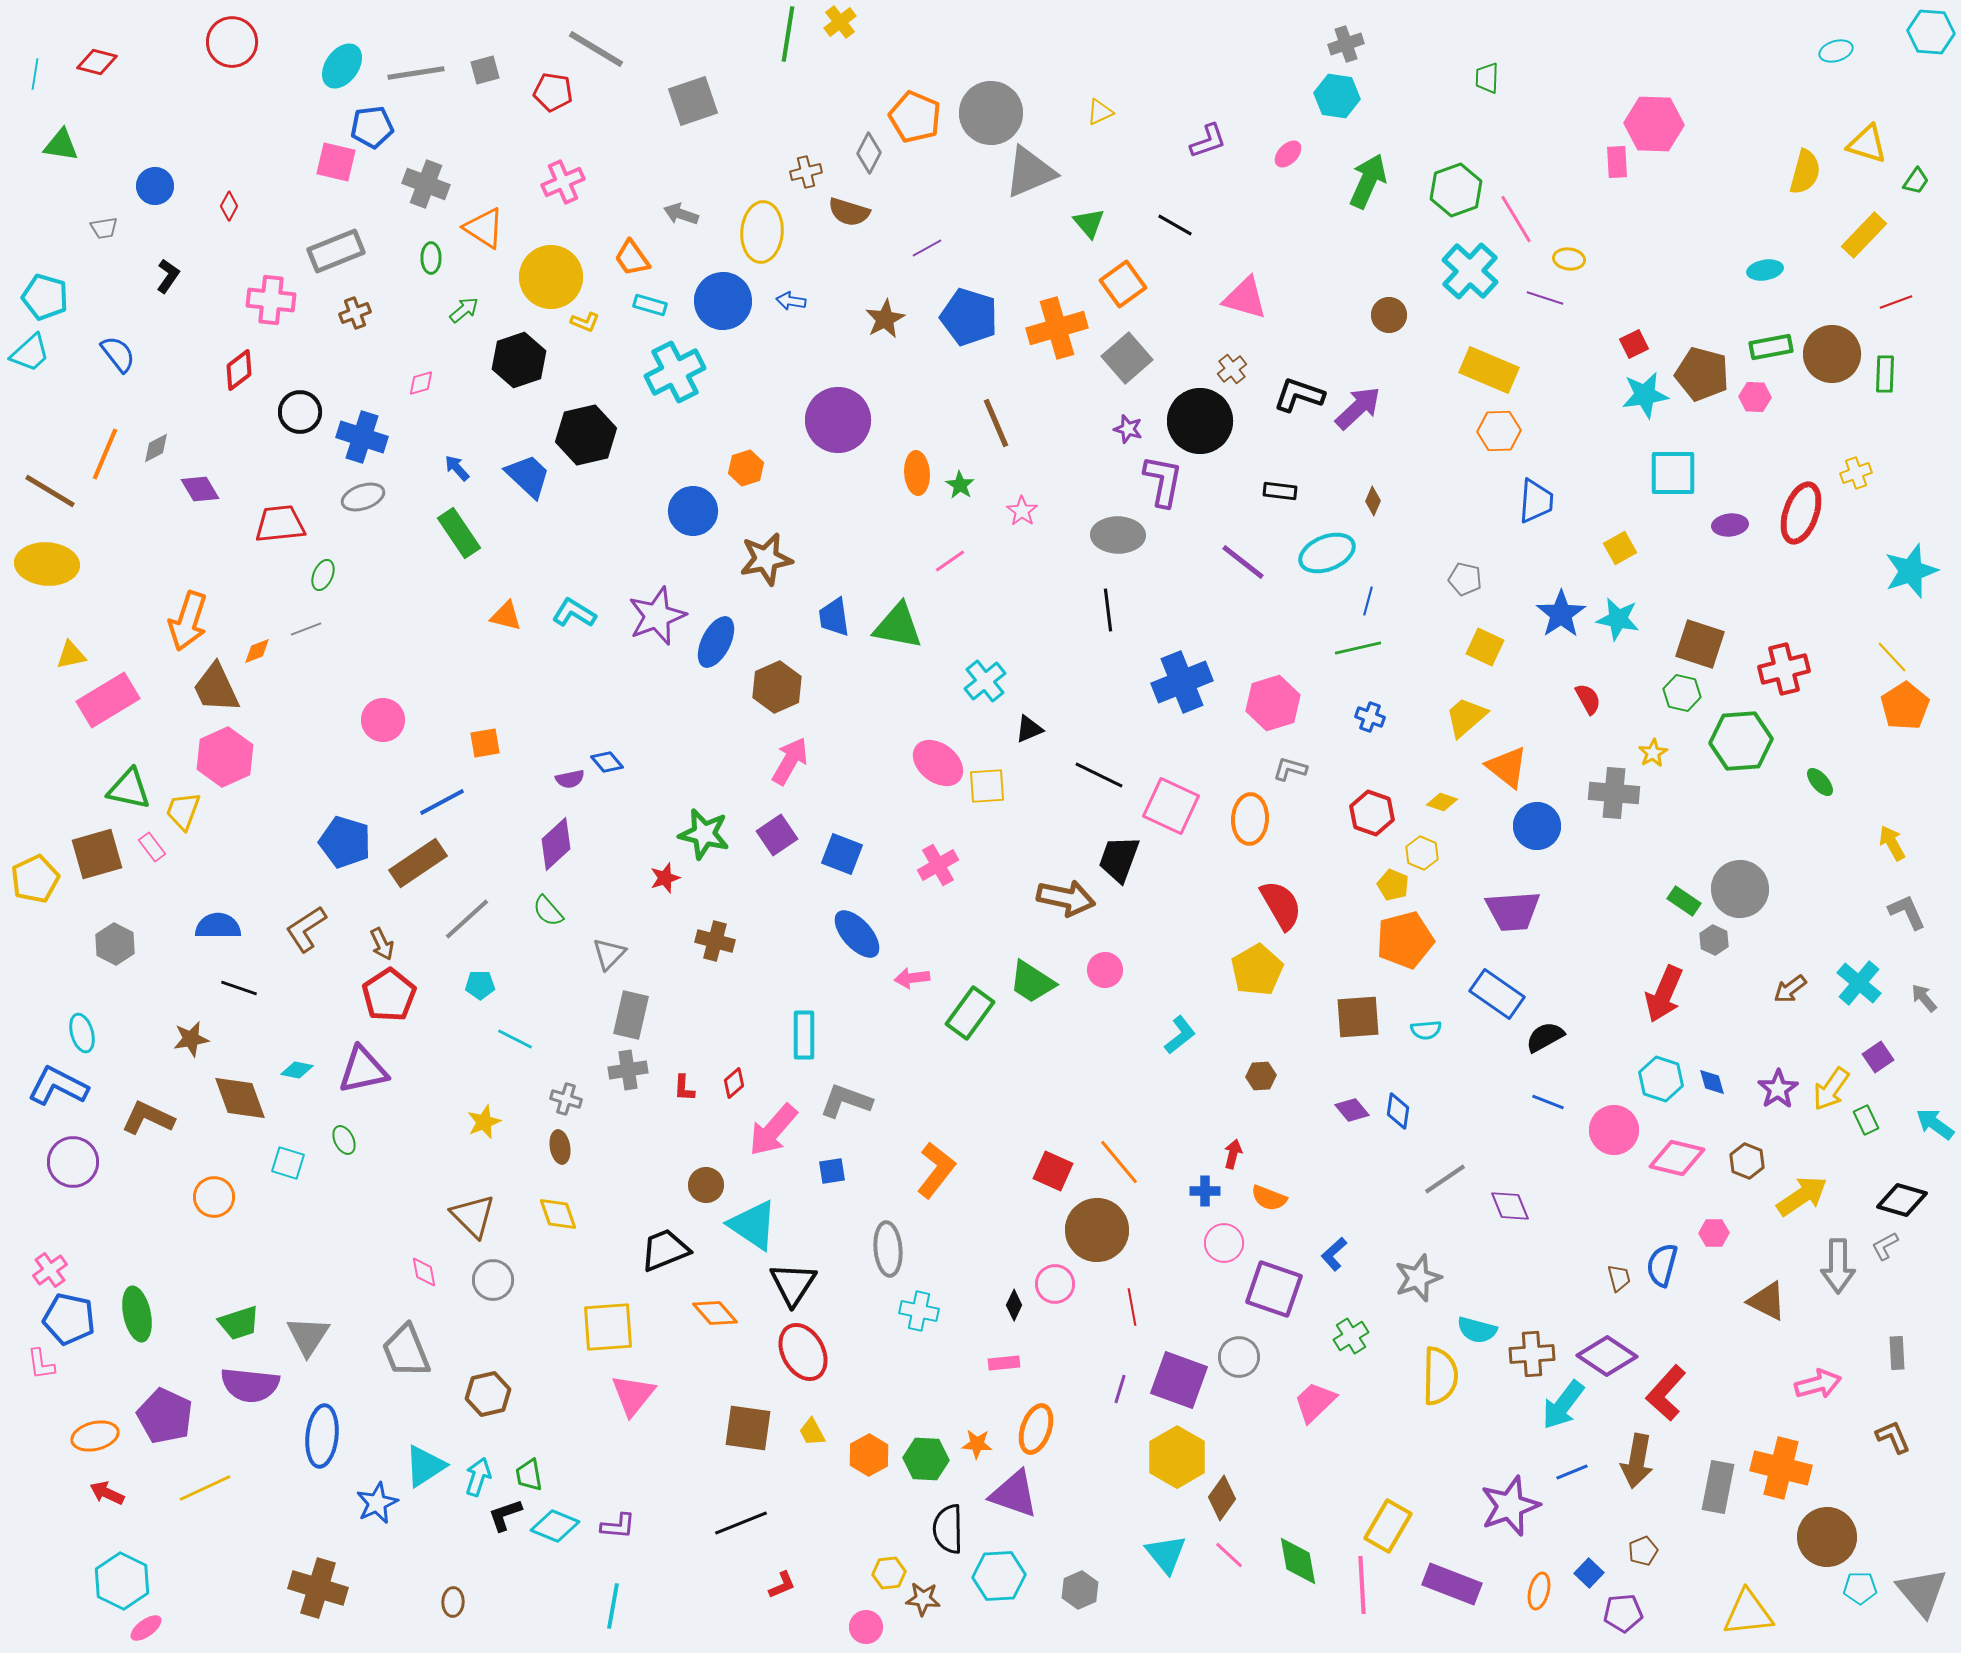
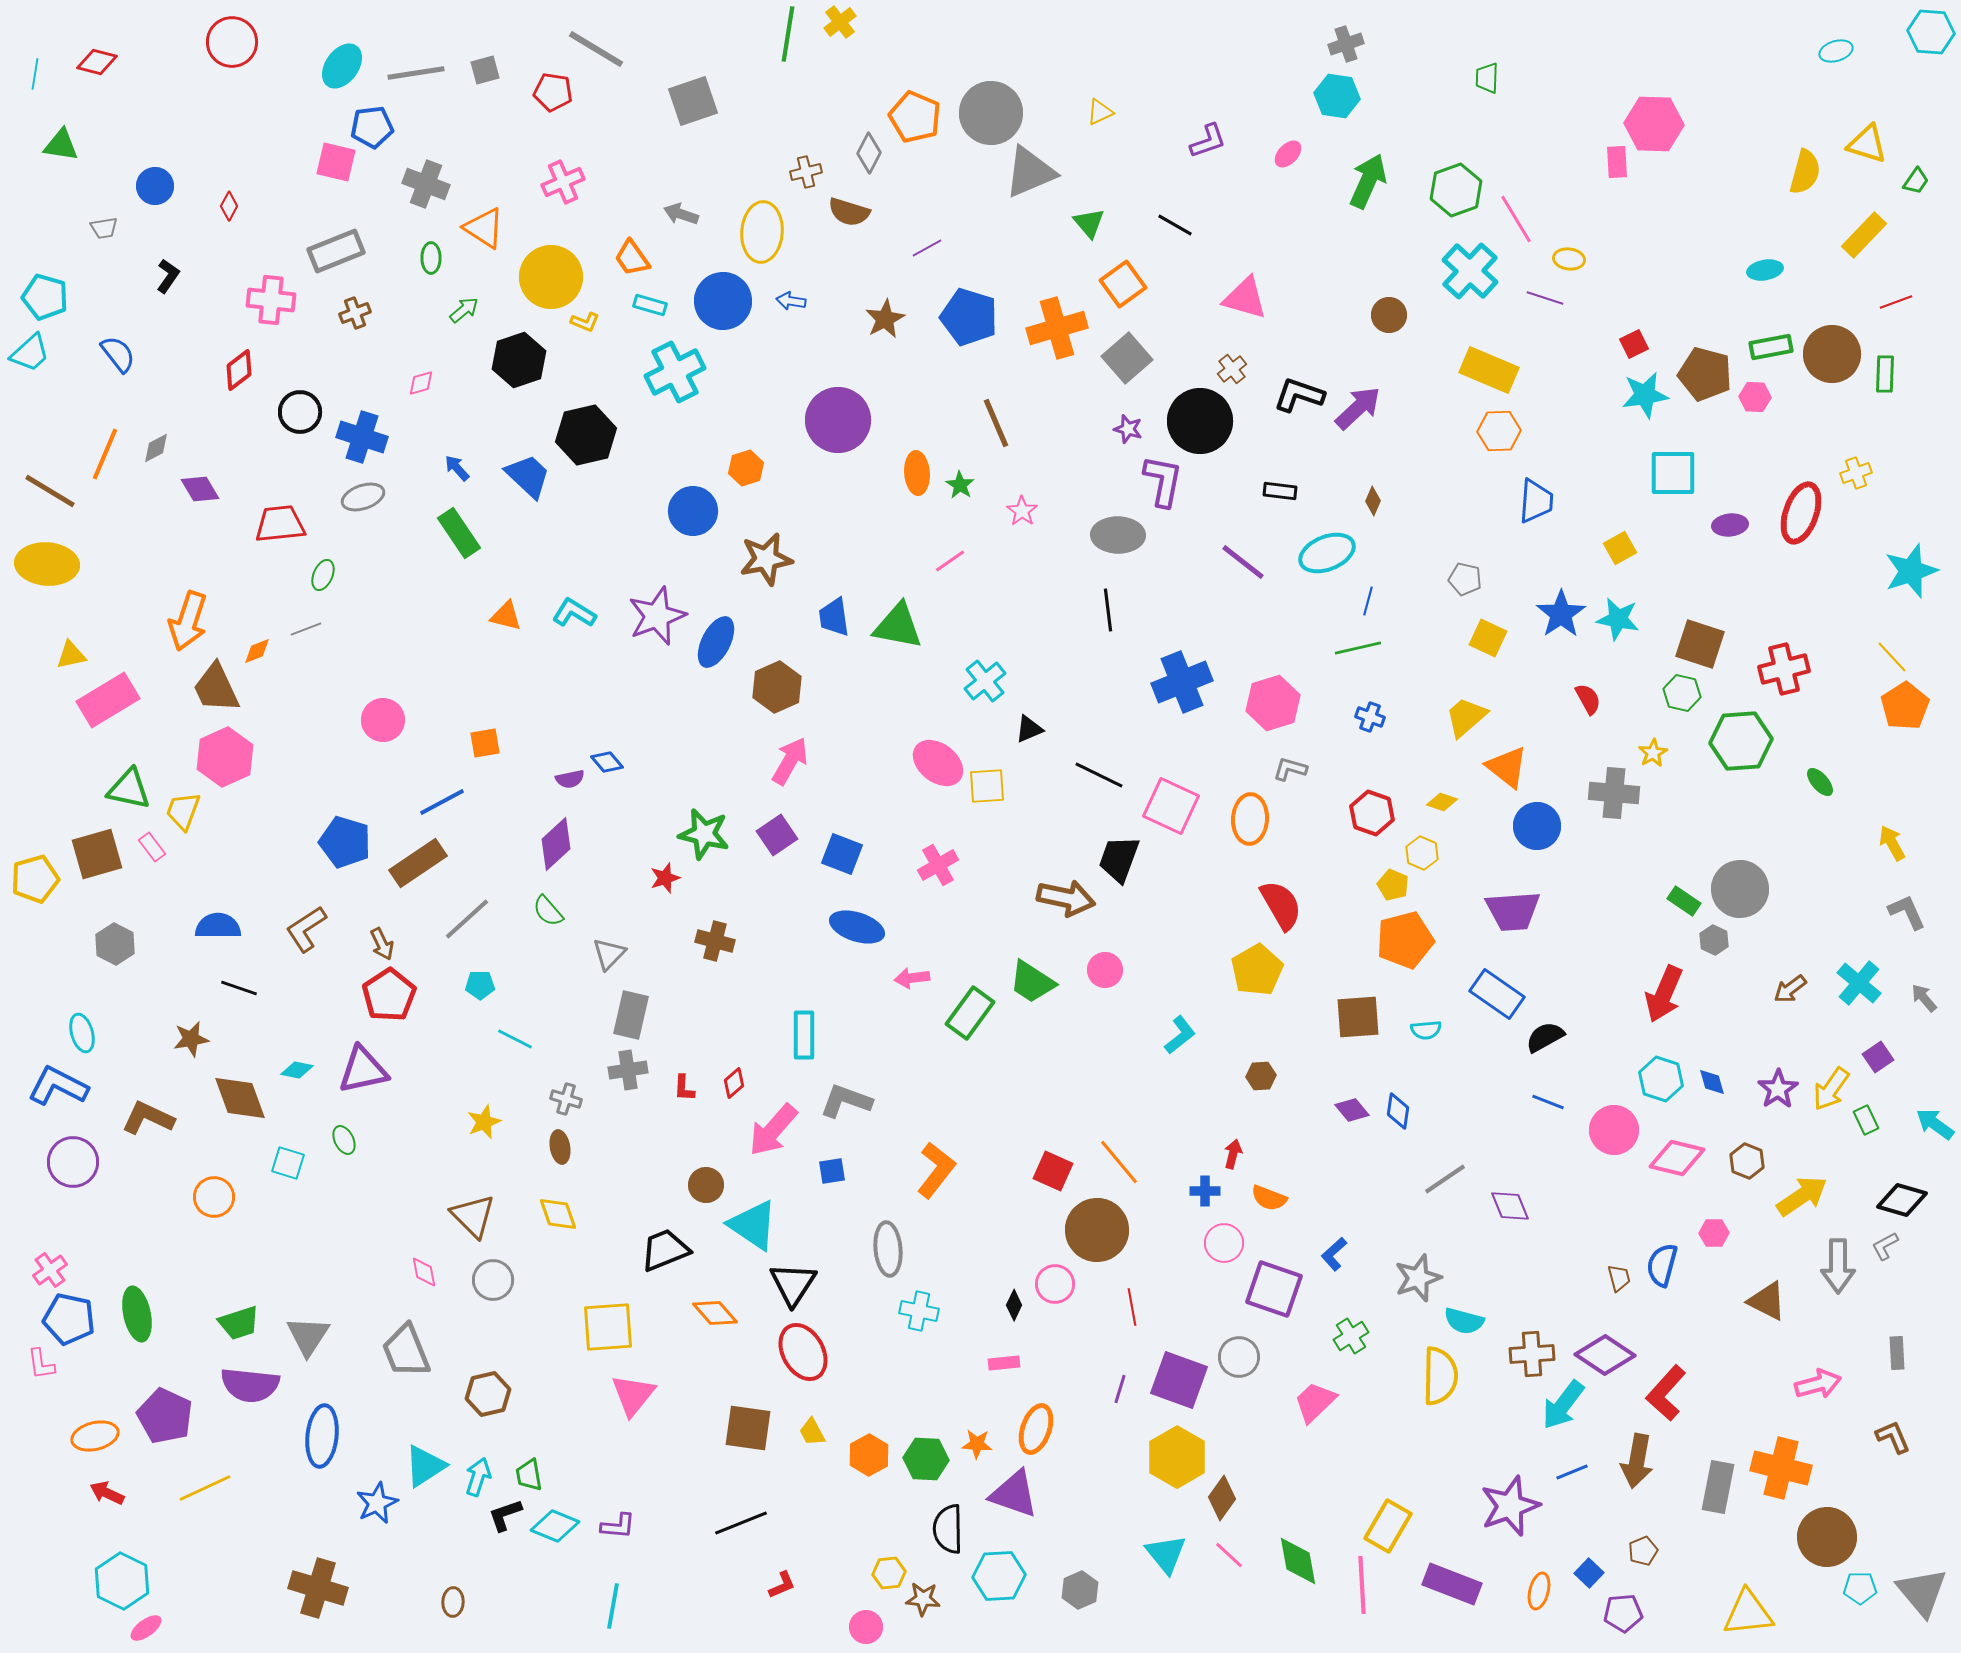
brown pentagon at (1702, 374): moved 3 px right
yellow square at (1485, 647): moved 3 px right, 9 px up
yellow pentagon at (35, 879): rotated 9 degrees clockwise
blue ellipse at (857, 934): moved 7 px up; rotated 30 degrees counterclockwise
cyan semicircle at (1477, 1330): moved 13 px left, 9 px up
purple diamond at (1607, 1356): moved 2 px left, 1 px up
